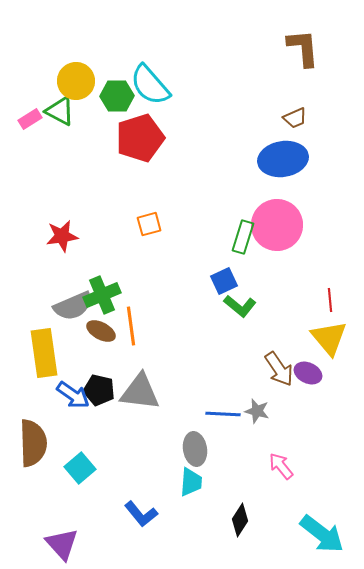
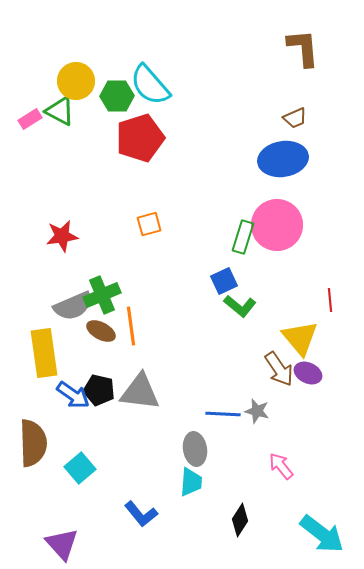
yellow triangle: moved 29 px left
